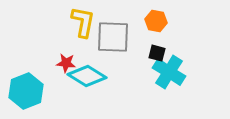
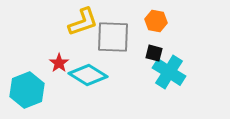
yellow L-shape: rotated 60 degrees clockwise
black square: moved 3 px left
red star: moved 7 px left; rotated 30 degrees clockwise
cyan diamond: moved 1 px right, 1 px up
cyan hexagon: moved 1 px right, 1 px up
